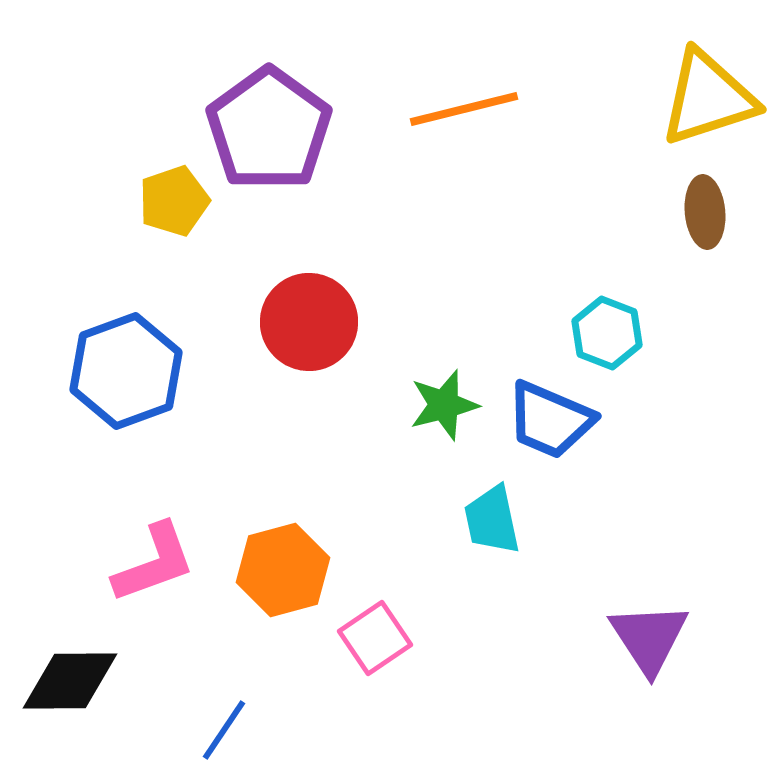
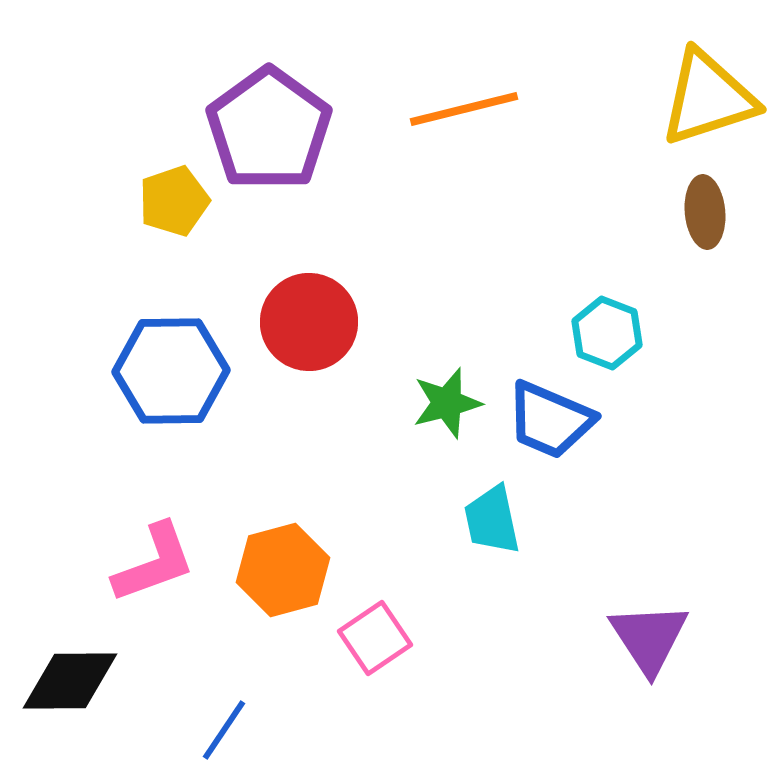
blue hexagon: moved 45 px right; rotated 19 degrees clockwise
green star: moved 3 px right, 2 px up
